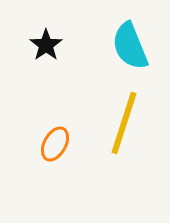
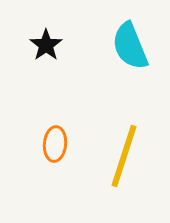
yellow line: moved 33 px down
orange ellipse: rotated 24 degrees counterclockwise
